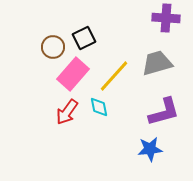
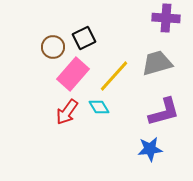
cyan diamond: rotated 20 degrees counterclockwise
